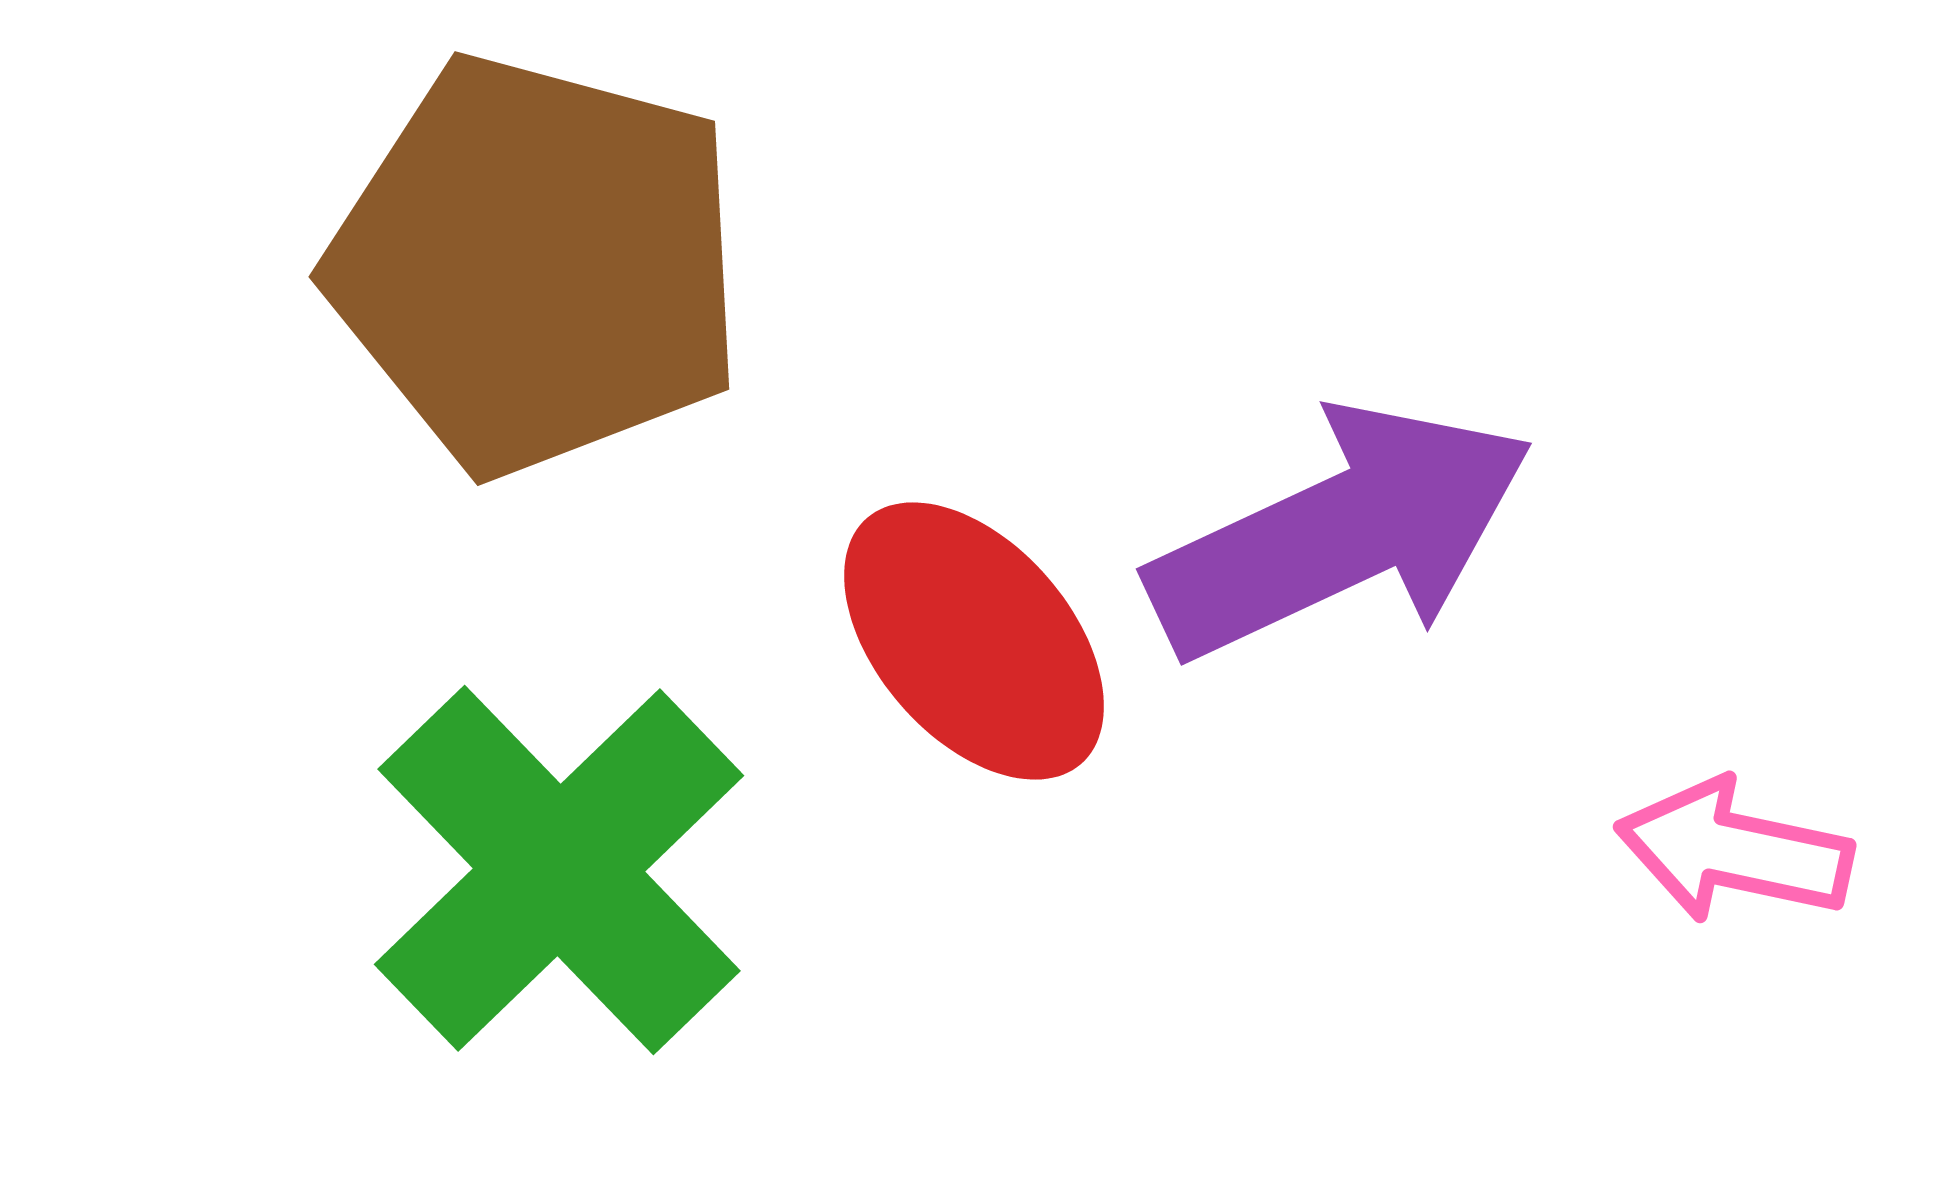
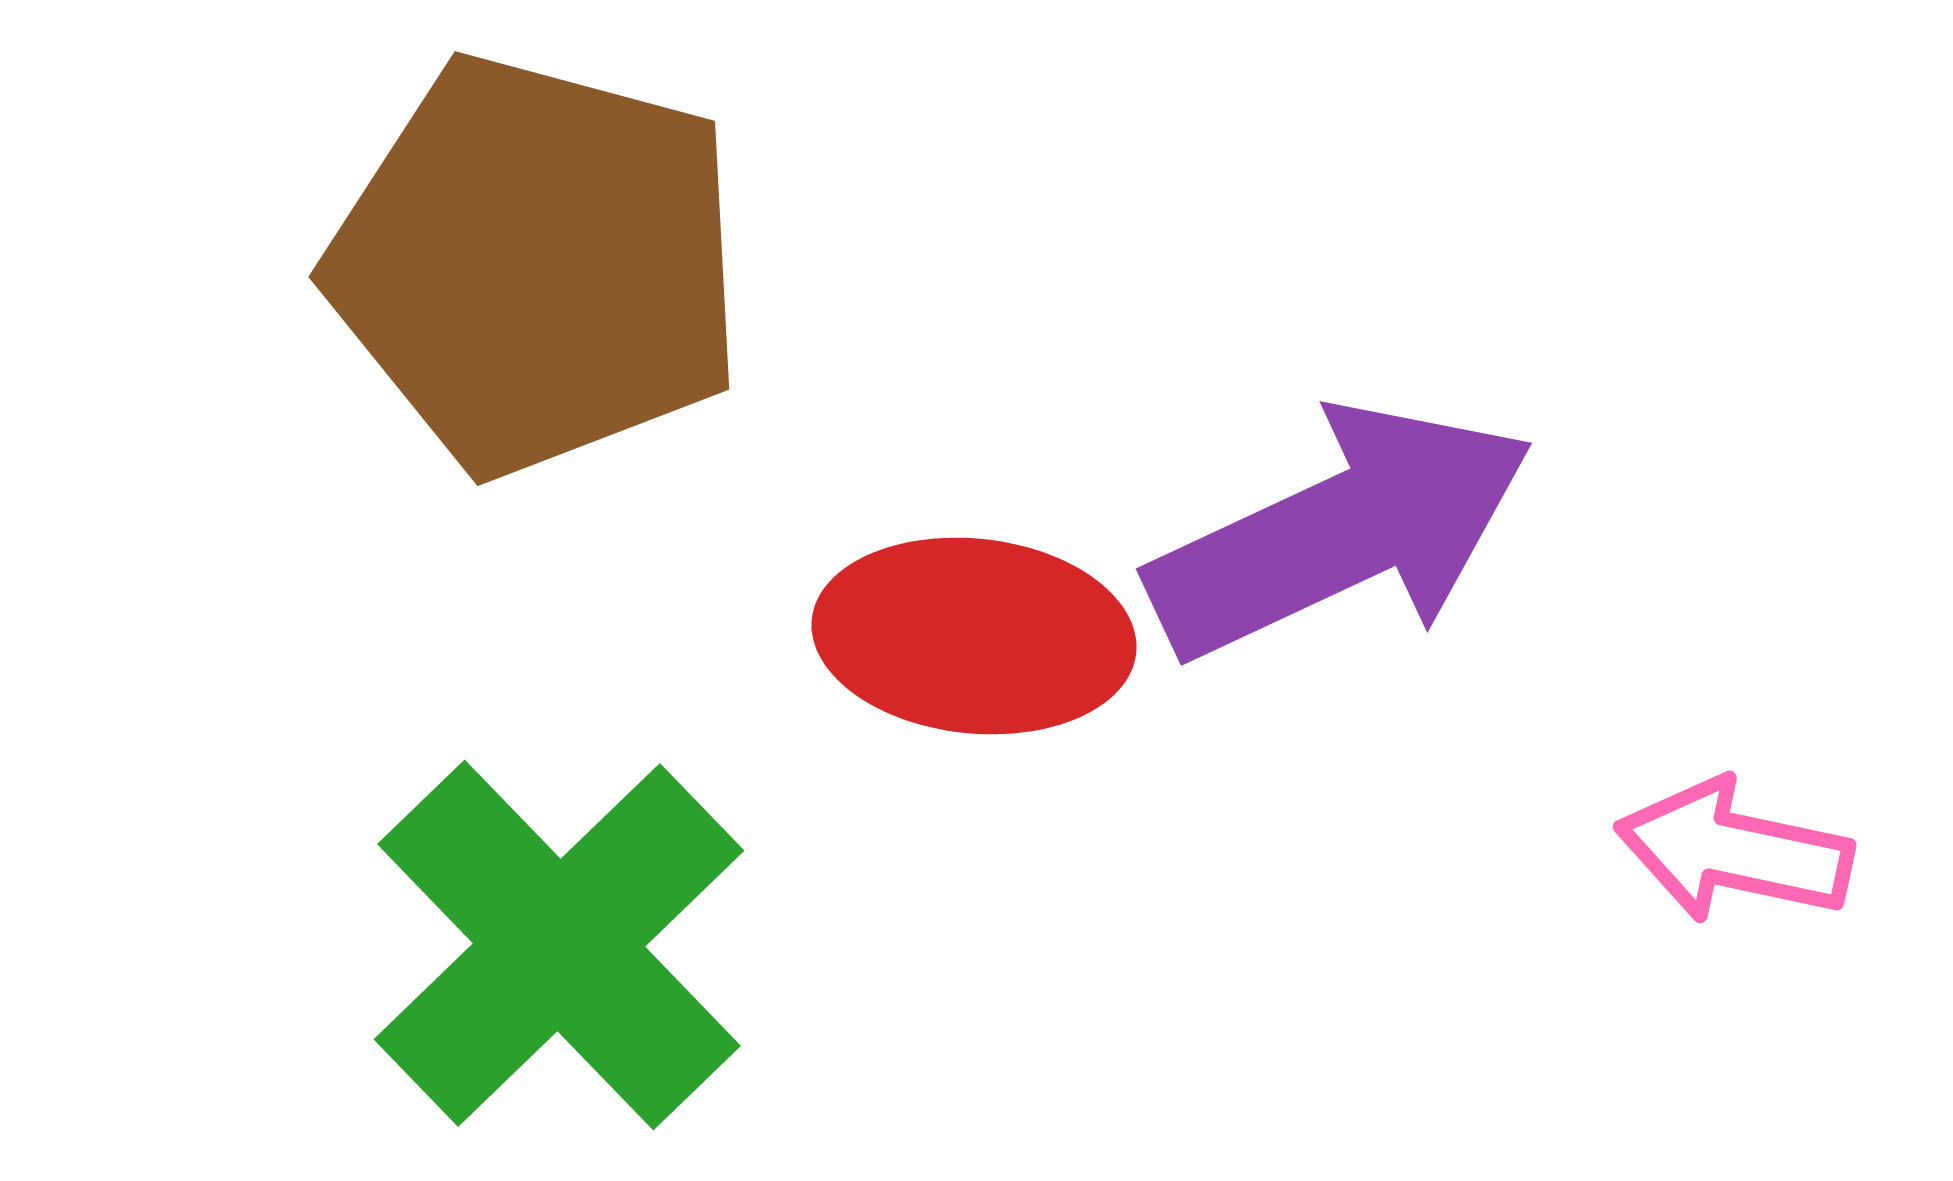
red ellipse: moved 5 px up; rotated 43 degrees counterclockwise
green cross: moved 75 px down
